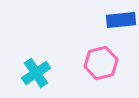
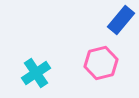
blue rectangle: rotated 44 degrees counterclockwise
